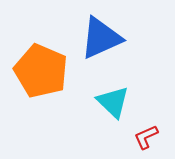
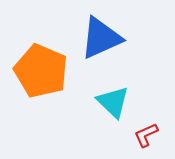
red L-shape: moved 2 px up
